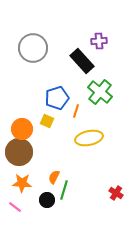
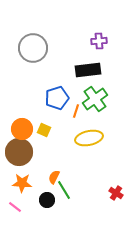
black rectangle: moved 6 px right, 9 px down; rotated 55 degrees counterclockwise
green cross: moved 5 px left, 7 px down; rotated 15 degrees clockwise
yellow square: moved 3 px left, 9 px down
green line: rotated 48 degrees counterclockwise
